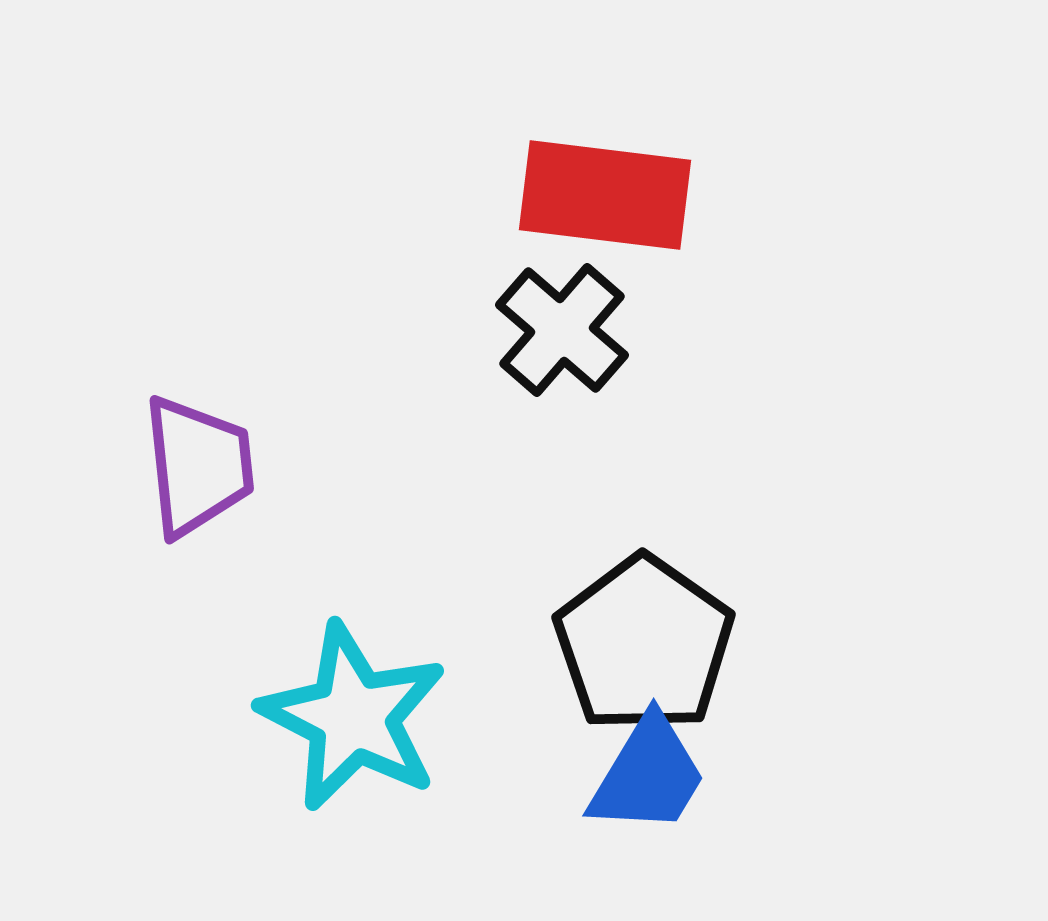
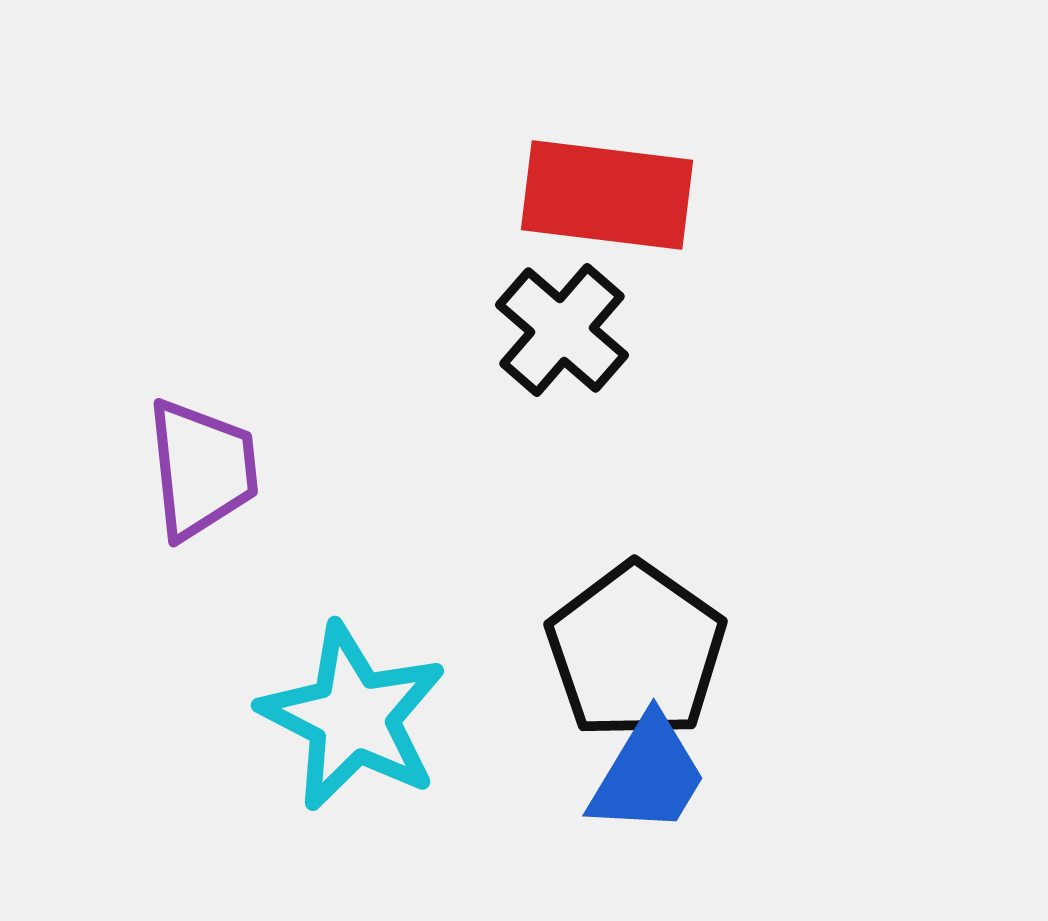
red rectangle: moved 2 px right
purple trapezoid: moved 4 px right, 3 px down
black pentagon: moved 8 px left, 7 px down
